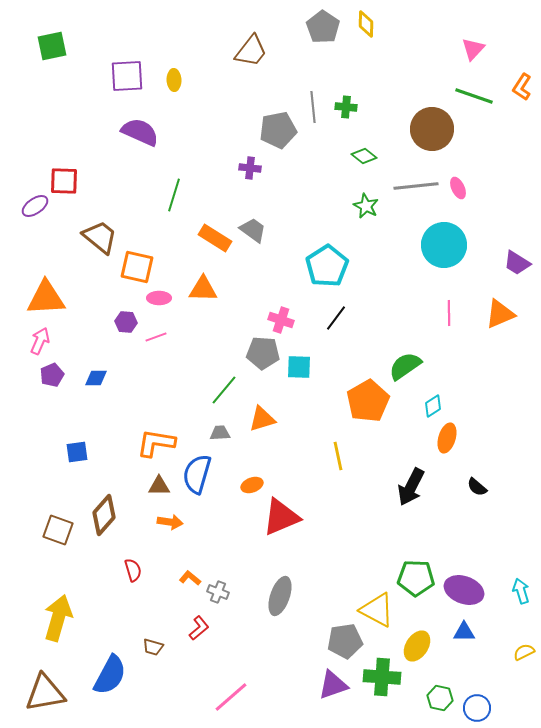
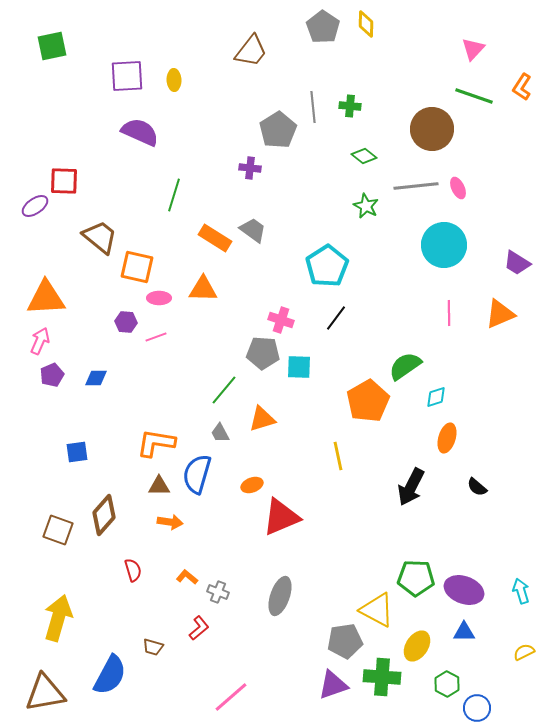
green cross at (346, 107): moved 4 px right, 1 px up
gray pentagon at (278, 130): rotated 21 degrees counterclockwise
cyan diamond at (433, 406): moved 3 px right, 9 px up; rotated 15 degrees clockwise
gray trapezoid at (220, 433): rotated 115 degrees counterclockwise
orange L-shape at (190, 578): moved 3 px left, 1 px up
green hexagon at (440, 698): moved 7 px right, 14 px up; rotated 15 degrees clockwise
